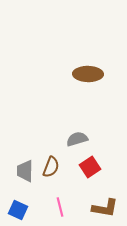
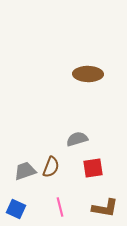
red square: moved 3 px right, 1 px down; rotated 25 degrees clockwise
gray trapezoid: rotated 70 degrees clockwise
blue square: moved 2 px left, 1 px up
